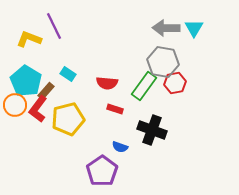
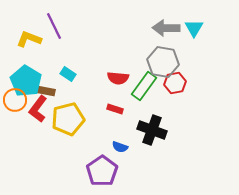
red semicircle: moved 11 px right, 5 px up
brown rectangle: rotated 60 degrees clockwise
orange circle: moved 5 px up
